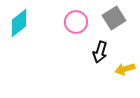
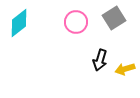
black arrow: moved 8 px down
